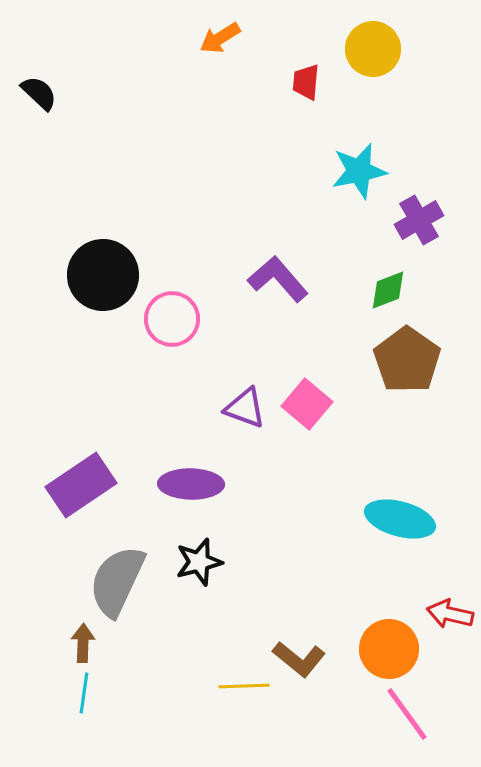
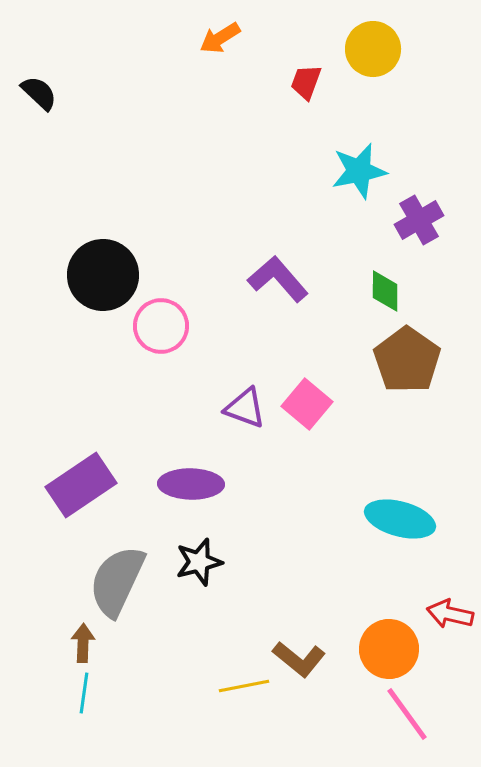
red trapezoid: rotated 15 degrees clockwise
green diamond: moved 3 px left, 1 px down; rotated 69 degrees counterclockwise
pink circle: moved 11 px left, 7 px down
yellow line: rotated 9 degrees counterclockwise
